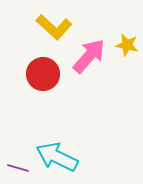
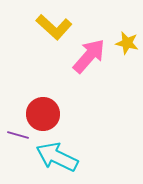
yellow star: moved 2 px up
red circle: moved 40 px down
purple line: moved 33 px up
